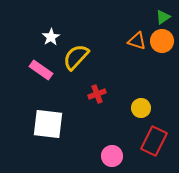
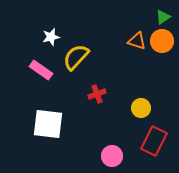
white star: rotated 18 degrees clockwise
